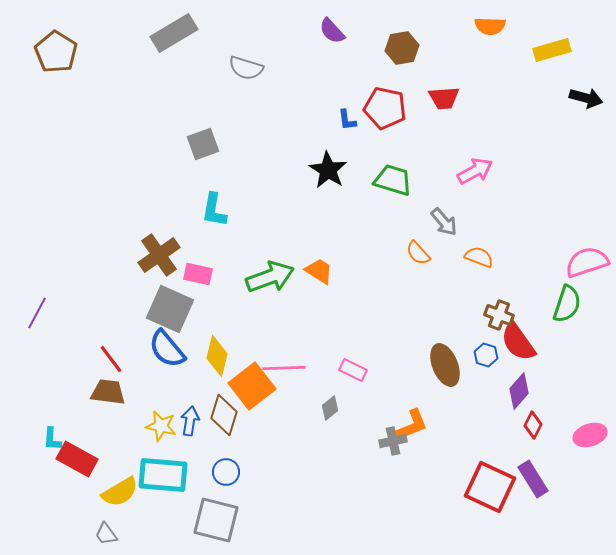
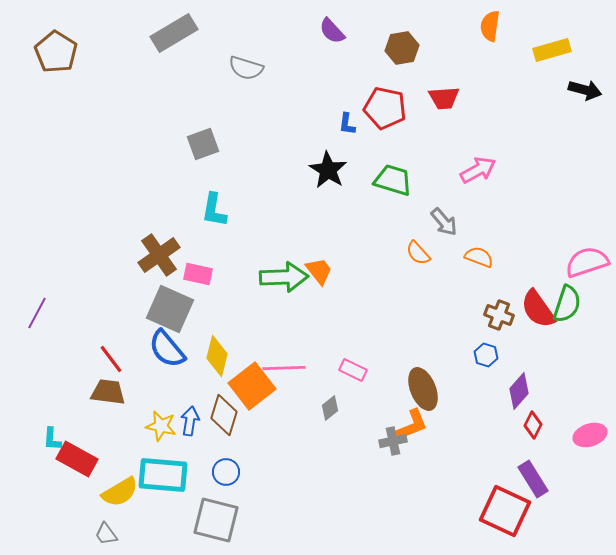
orange semicircle at (490, 26): rotated 96 degrees clockwise
black arrow at (586, 98): moved 1 px left, 8 px up
blue L-shape at (347, 120): moved 4 px down; rotated 15 degrees clockwise
pink arrow at (475, 171): moved 3 px right, 1 px up
orange trapezoid at (319, 271): rotated 20 degrees clockwise
green arrow at (270, 277): moved 14 px right; rotated 18 degrees clockwise
red semicircle at (518, 342): moved 20 px right, 33 px up
brown ellipse at (445, 365): moved 22 px left, 24 px down
red square at (490, 487): moved 15 px right, 24 px down
